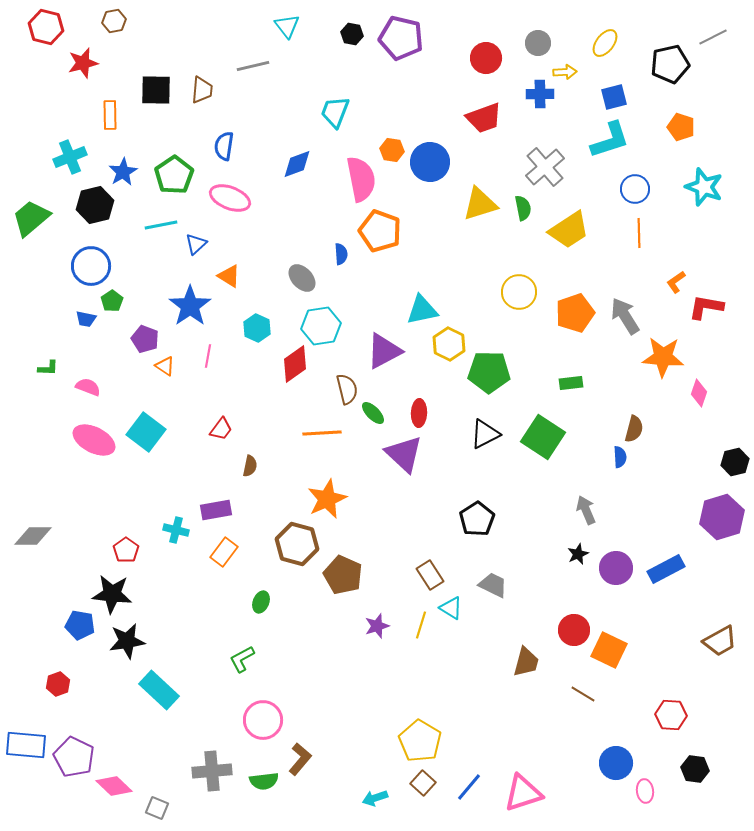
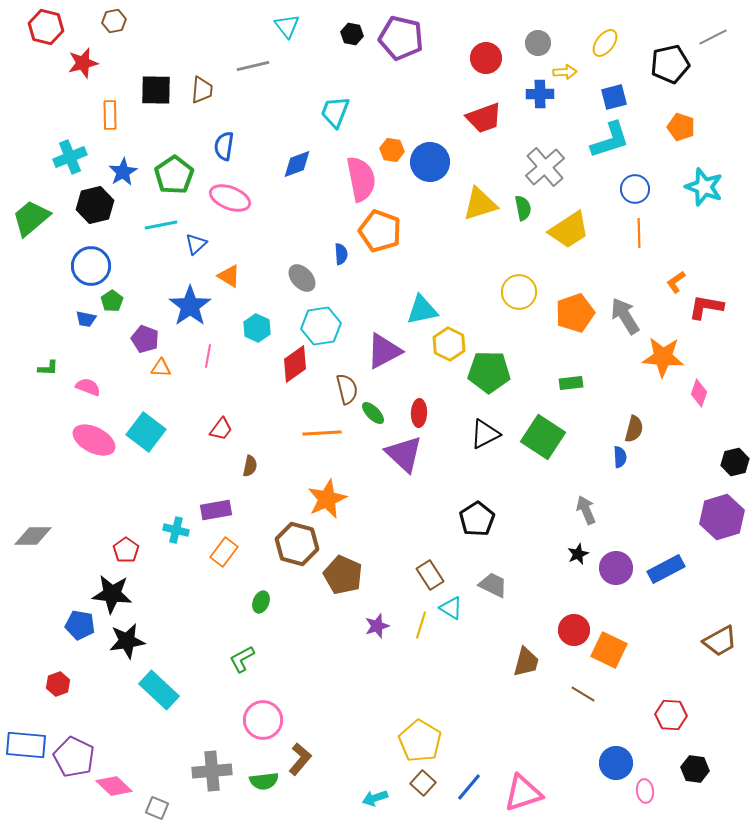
orange triangle at (165, 366): moved 4 px left, 2 px down; rotated 30 degrees counterclockwise
